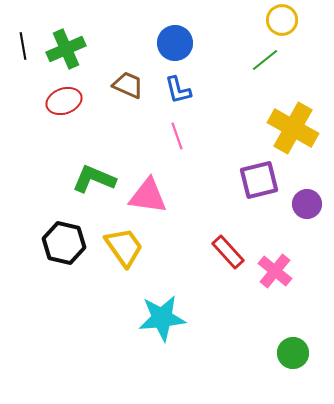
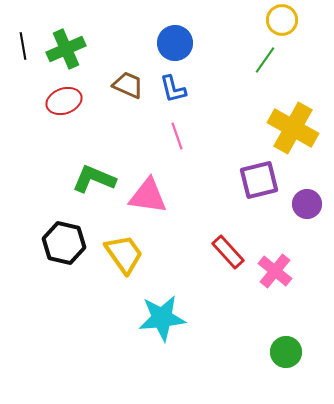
green line: rotated 16 degrees counterclockwise
blue L-shape: moved 5 px left, 1 px up
yellow trapezoid: moved 7 px down
green circle: moved 7 px left, 1 px up
